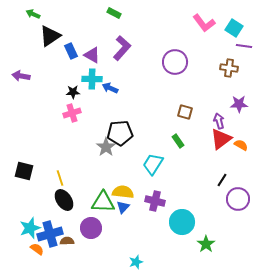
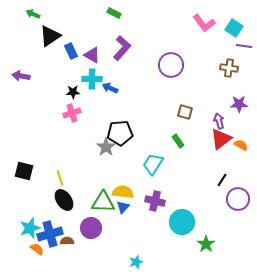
purple circle at (175, 62): moved 4 px left, 3 px down
